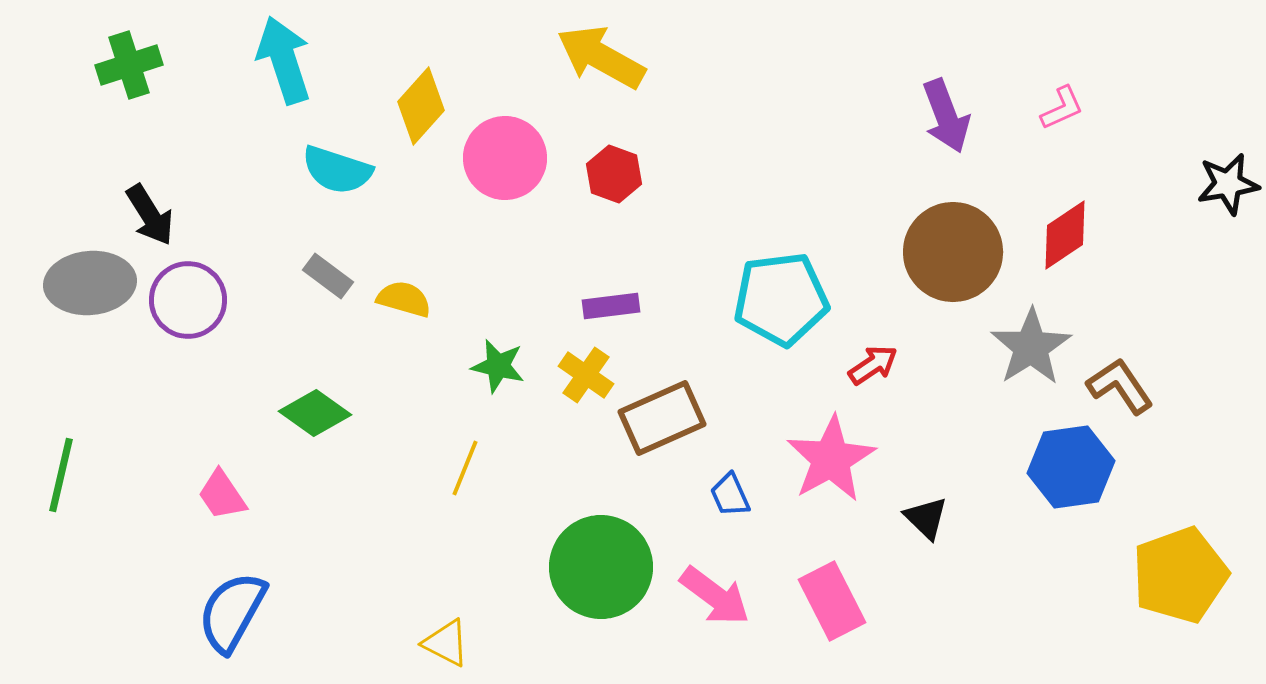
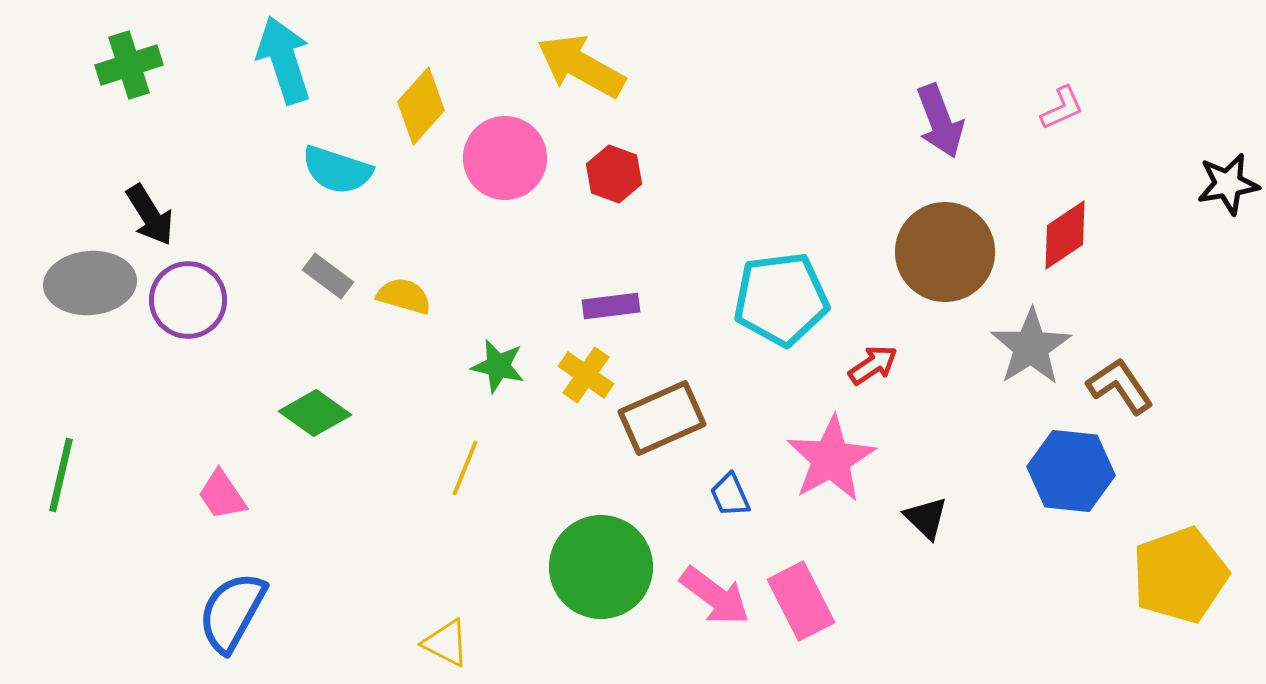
yellow arrow: moved 20 px left, 9 px down
purple arrow: moved 6 px left, 5 px down
brown circle: moved 8 px left
yellow semicircle: moved 3 px up
blue hexagon: moved 4 px down; rotated 14 degrees clockwise
pink rectangle: moved 31 px left
